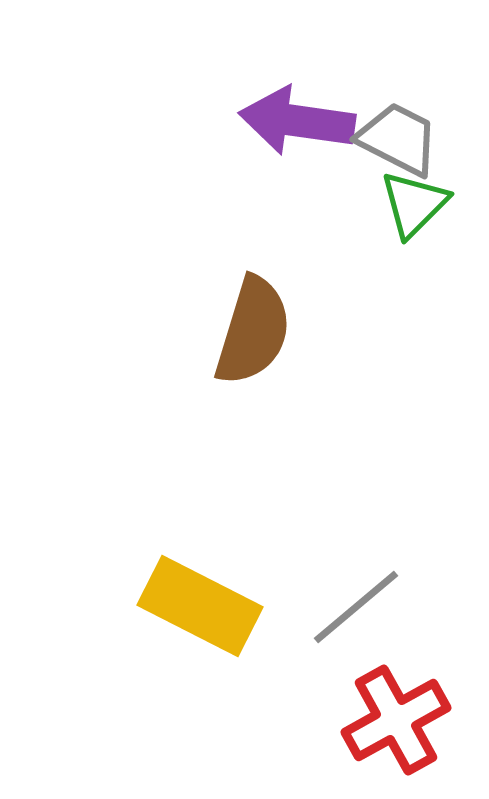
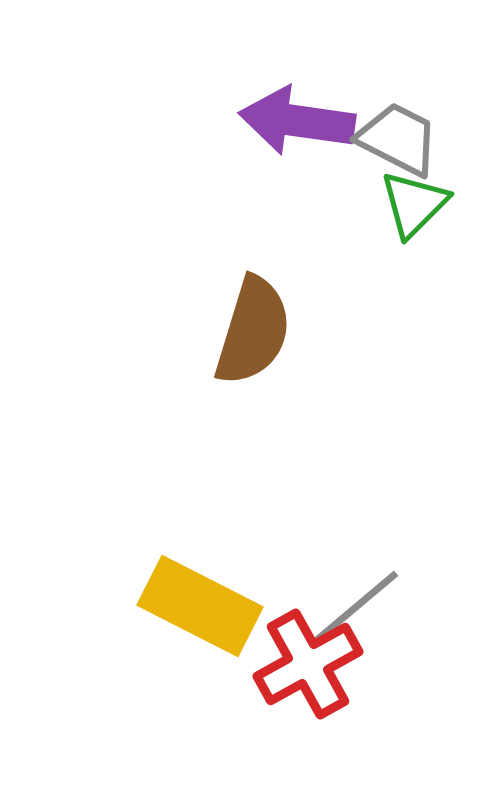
red cross: moved 88 px left, 56 px up
